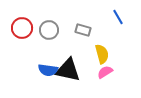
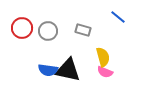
blue line: rotated 21 degrees counterclockwise
gray circle: moved 1 px left, 1 px down
yellow semicircle: moved 1 px right, 3 px down
pink semicircle: rotated 126 degrees counterclockwise
